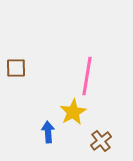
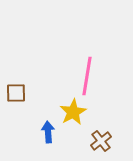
brown square: moved 25 px down
